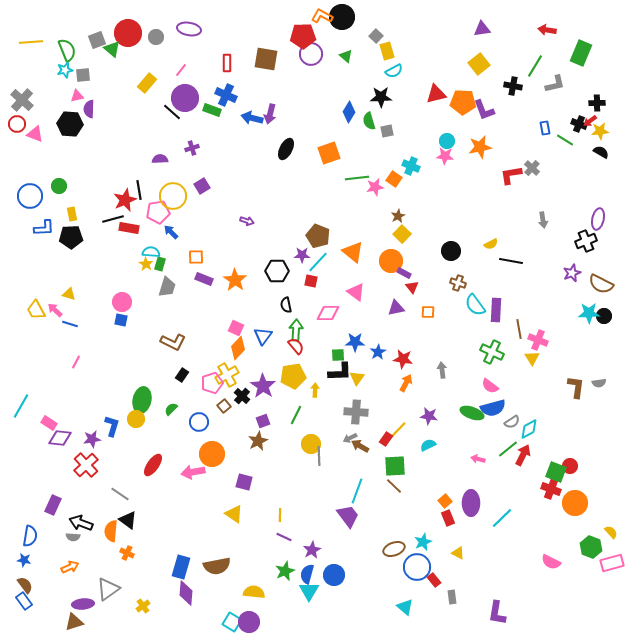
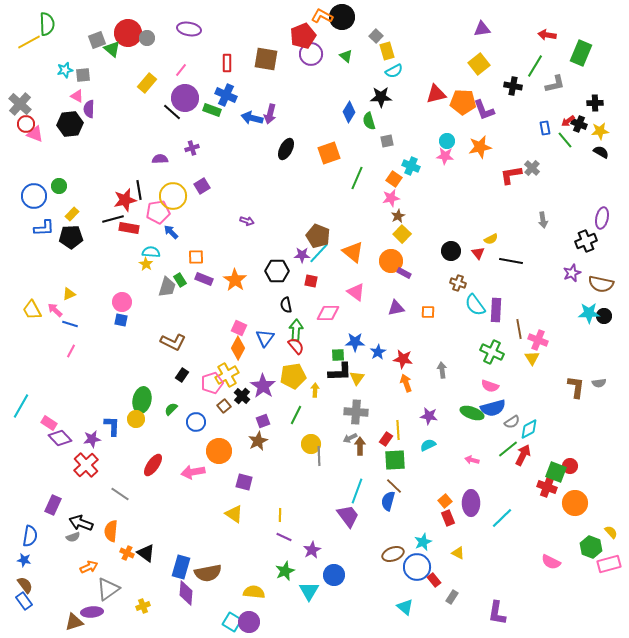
red arrow at (547, 30): moved 5 px down
red pentagon at (303, 36): rotated 20 degrees counterclockwise
gray circle at (156, 37): moved 9 px left, 1 px down
yellow line at (31, 42): moved 2 px left; rotated 25 degrees counterclockwise
green semicircle at (67, 50): moved 20 px left, 26 px up; rotated 20 degrees clockwise
pink triangle at (77, 96): rotated 40 degrees clockwise
gray cross at (22, 100): moved 2 px left, 4 px down
black cross at (597, 103): moved 2 px left
red arrow at (590, 121): moved 22 px left
red circle at (17, 124): moved 9 px right
black hexagon at (70, 124): rotated 10 degrees counterclockwise
gray square at (387, 131): moved 10 px down
green line at (565, 140): rotated 18 degrees clockwise
green line at (357, 178): rotated 60 degrees counterclockwise
pink star at (375, 187): moved 16 px right, 11 px down
blue circle at (30, 196): moved 4 px right
red star at (125, 200): rotated 10 degrees clockwise
yellow rectangle at (72, 214): rotated 56 degrees clockwise
purple ellipse at (598, 219): moved 4 px right, 1 px up
yellow semicircle at (491, 244): moved 5 px up
cyan line at (318, 262): moved 1 px right, 9 px up
green rectangle at (160, 264): moved 20 px right, 16 px down; rotated 48 degrees counterclockwise
brown semicircle at (601, 284): rotated 15 degrees counterclockwise
red triangle at (412, 287): moved 66 px right, 34 px up
yellow triangle at (69, 294): rotated 40 degrees counterclockwise
yellow trapezoid at (36, 310): moved 4 px left
pink square at (236, 328): moved 3 px right
blue triangle at (263, 336): moved 2 px right, 2 px down
orange diamond at (238, 348): rotated 15 degrees counterclockwise
pink line at (76, 362): moved 5 px left, 11 px up
orange arrow at (406, 383): rotated 48 degrees counterclockwise
pink semicircle at (490, 386): rotated 18 degrees counterclockwise
blue circle at (199, 422): moved 3 px left
blue L-shape at (112, 426): rotated 15 degrees counterclockwise
yellow line at (398, 430): rotated 48 degrees counterclockwise
purple diamond at (60, 438): rotated 40 degrees clockwise
brown arrow at (360, 446): rotated 60 degrees clockwise
orange circle at (212, 454): moved 7 px right, 3 px up
pink arrow at (478, 459): moved 6 px left, 1 px down
green square at (395, 466): moved 6 px up
red cross at (551, 489): moved 4 px left, 2 px up
black triangle at (128, 520): moved 18 px right, 33 px down
gray semicircle at (73, 537): rotated 24 degrees counterclockwise
brown ellipse at (394, 549): moved 1 px left, 5 px down
pink rectangle at (612, 563): moved 3 px left, 1 px down
brown semicircle at (217, 566): moved 9 px left, 7 px down
orange arrow at (70, 567): moved 19 px right
blue semicircle at (307, 574): moved 81 px right, 73 px up
gray rectangle at (452, 597): rotated 40 degrees clockwise
purple ellipse at (83, 604): moved 9 px right, 8 px down
yellow cross at (143, 606): rotated 16 degrees clockwise
